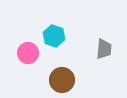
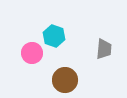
pink circle: moved 4 px right
brown circle: moved 3 px right
